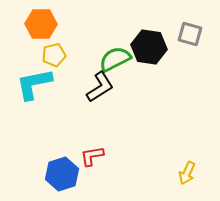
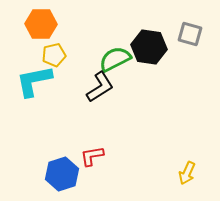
cyan L-shape: moved 3 px up
